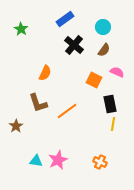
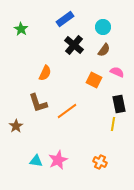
black rectangle: moved 9 px right
